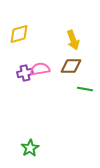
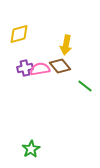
yellow arrow: moved 7 px left, 5 px down; rotated 30 degrees clockwise
brown diamond: moved 11 px left; rotated 50 degrees clockwise
purple cross: moved 5 px up
green line: moved 3 px up; rotated 28 degrees clockwise
green star: moved 1 px right, 1 px down
